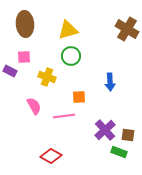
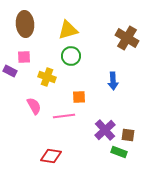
brown cross: moved 9 px down
blue arrow: moved 3 px right, 1 px up
red diamond: rotated 20 degrees counterclockwise
